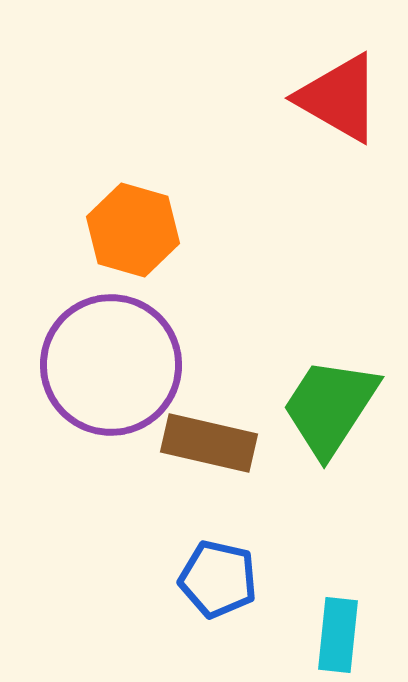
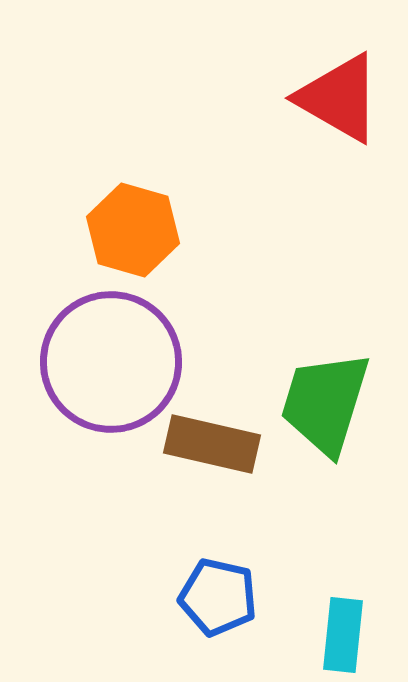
purple circle: moved 3 px up
green trapezoid: moved 5 px left, 4 px up; rotated 16 degrees counterclockwise
brown rectangle: moved 3 px right, 1 px down
blue pentagon: moved 18 px down
cyan rectangle: moved 5 px right
